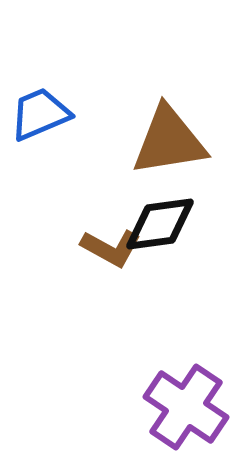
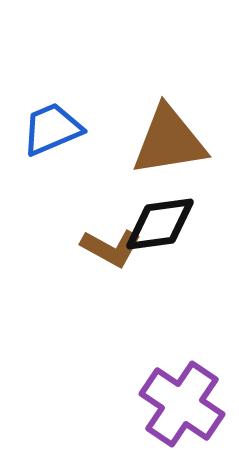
blue trapezoid: moved 12 px right, 15 px down
purple cross: moved 4 px left, 3 px up
